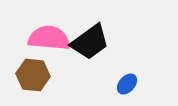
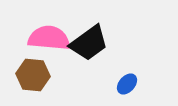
black trapezoid: moved 1 px left, 1 px down
